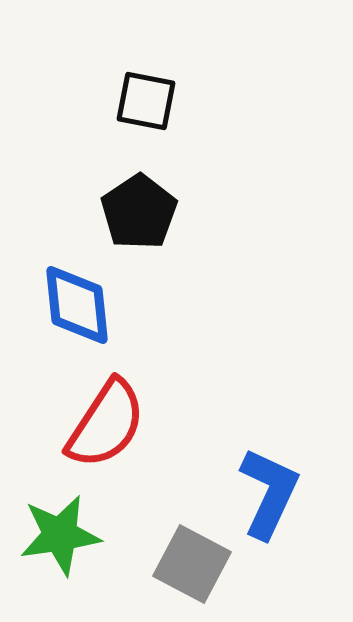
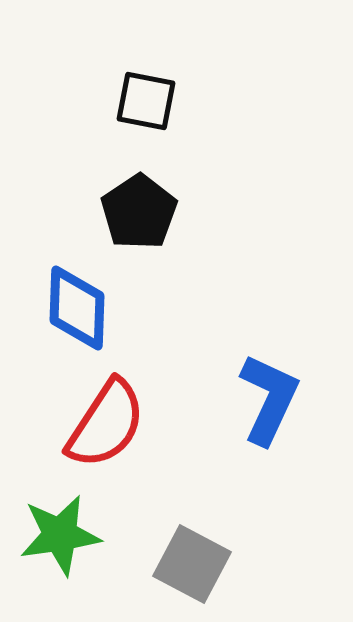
blue diamond: moved 3 px down; rotated 8 degrees clockwise
blue L-shape: moved 94 px up
